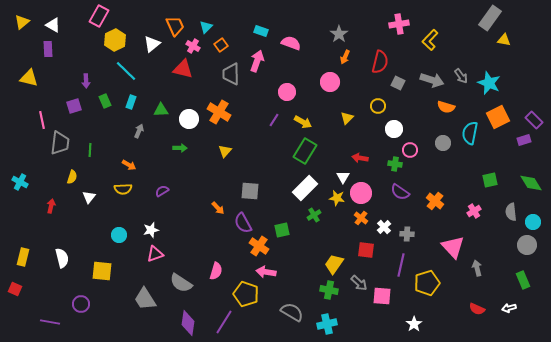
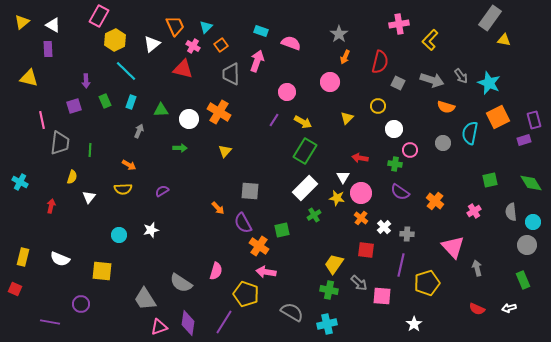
purple rectangle at (534, 120): rotated 30 degrees clockwise
pink triangle at (155, 254): moved 4 px right, 73 px down
white semicircle at (62, 258): moved 2 px left, 1 px down; rotated 126 degrees clockwise
